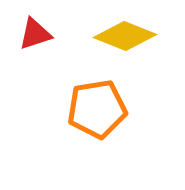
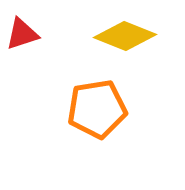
red triangle: moved 13 px left
